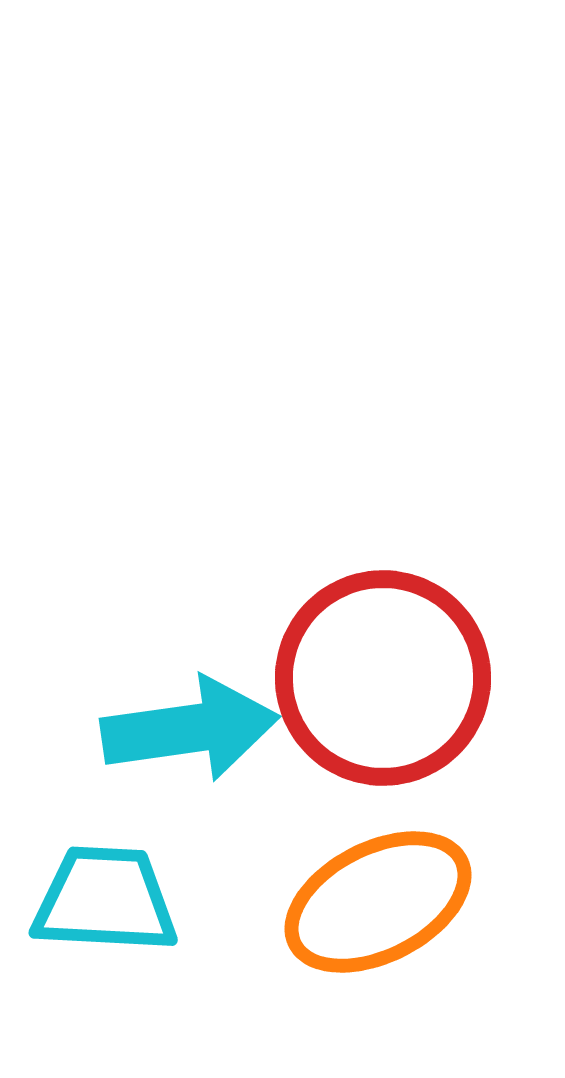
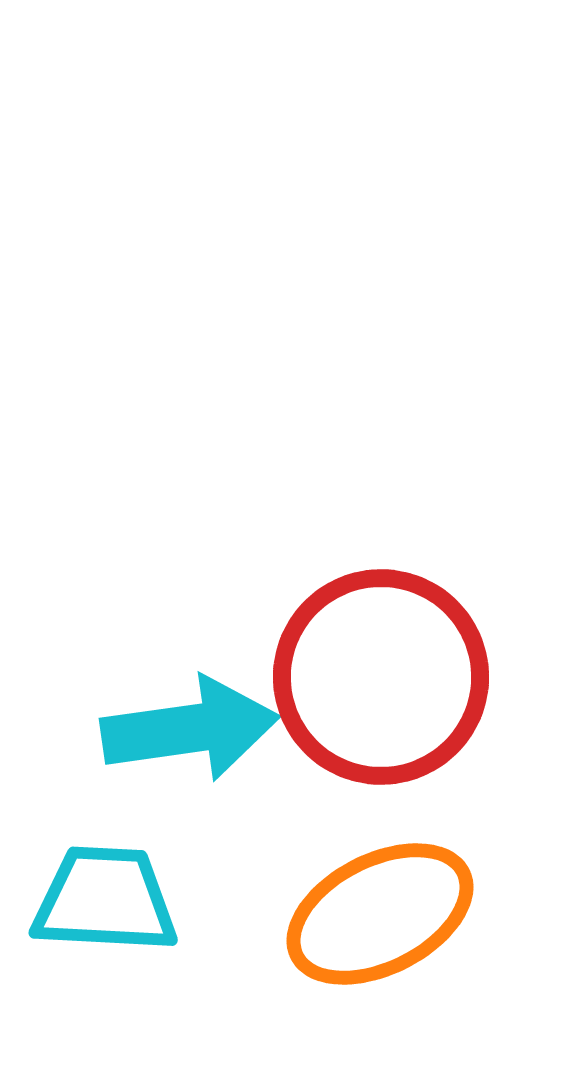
red circle: moved 2 px left, 1 px up
orange ellipse: moved 2 px right, 12 px down
